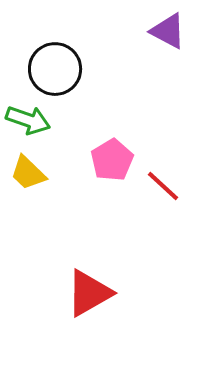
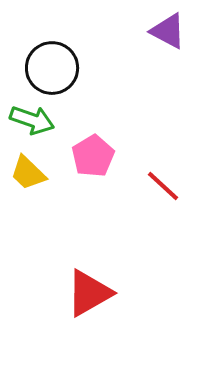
black circle: moved 3 px left, 1 px up
green arrow: moved 4 px right
pink pentagon: moved 19 px left, 4 px up
